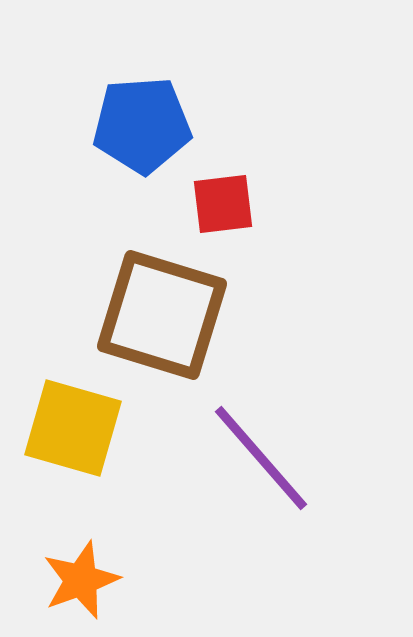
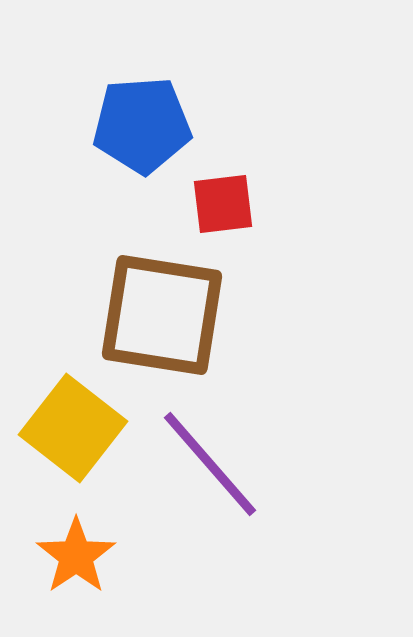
brown square: rotated 8 degrees counterclockwise
yellow square: rotated 22 degrees clockwise
purple line: moved 51 px left, 6 px down
orange star: moved 5 px left, 24 px up; rotated 14 degrees counterclockwise
